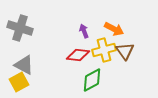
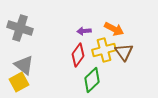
purple arrow: rotated 72 degrees counterclockwise
brown triangle: moved 1 px left, 1 px down
red diamond: rotated 60 degrees counterclockwise
gray triangle: rotated 10 degrees clockwise
green diamond: rotated 15 degrees counterclockwise
